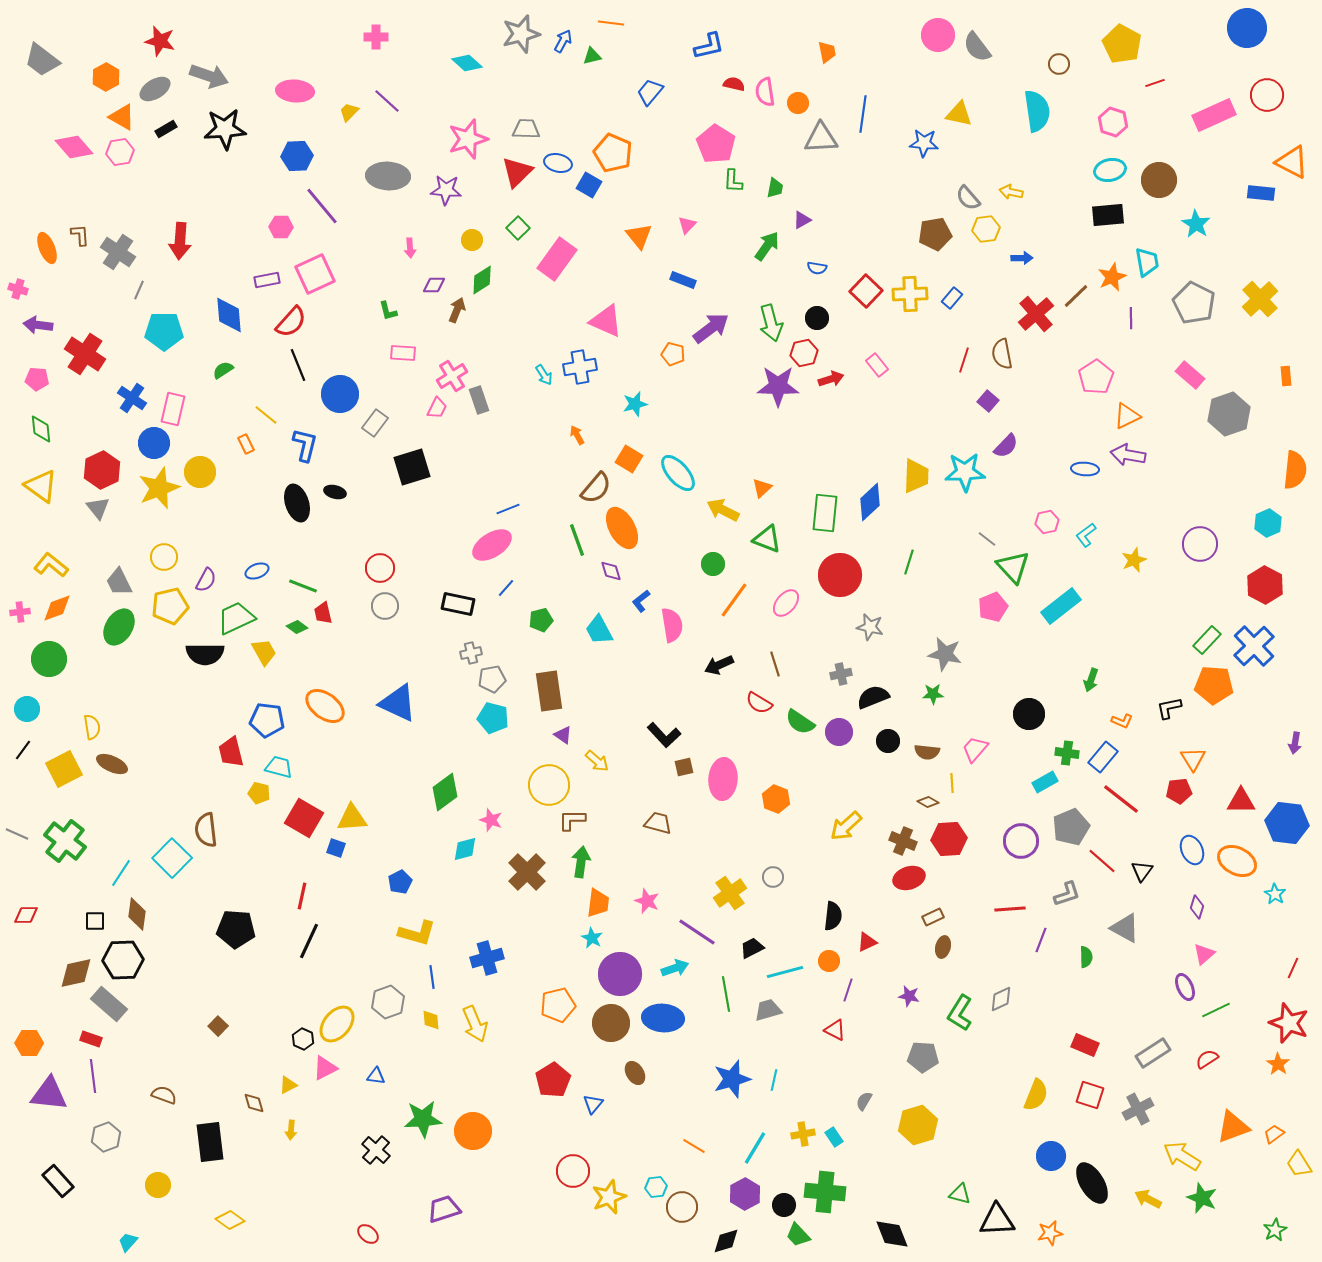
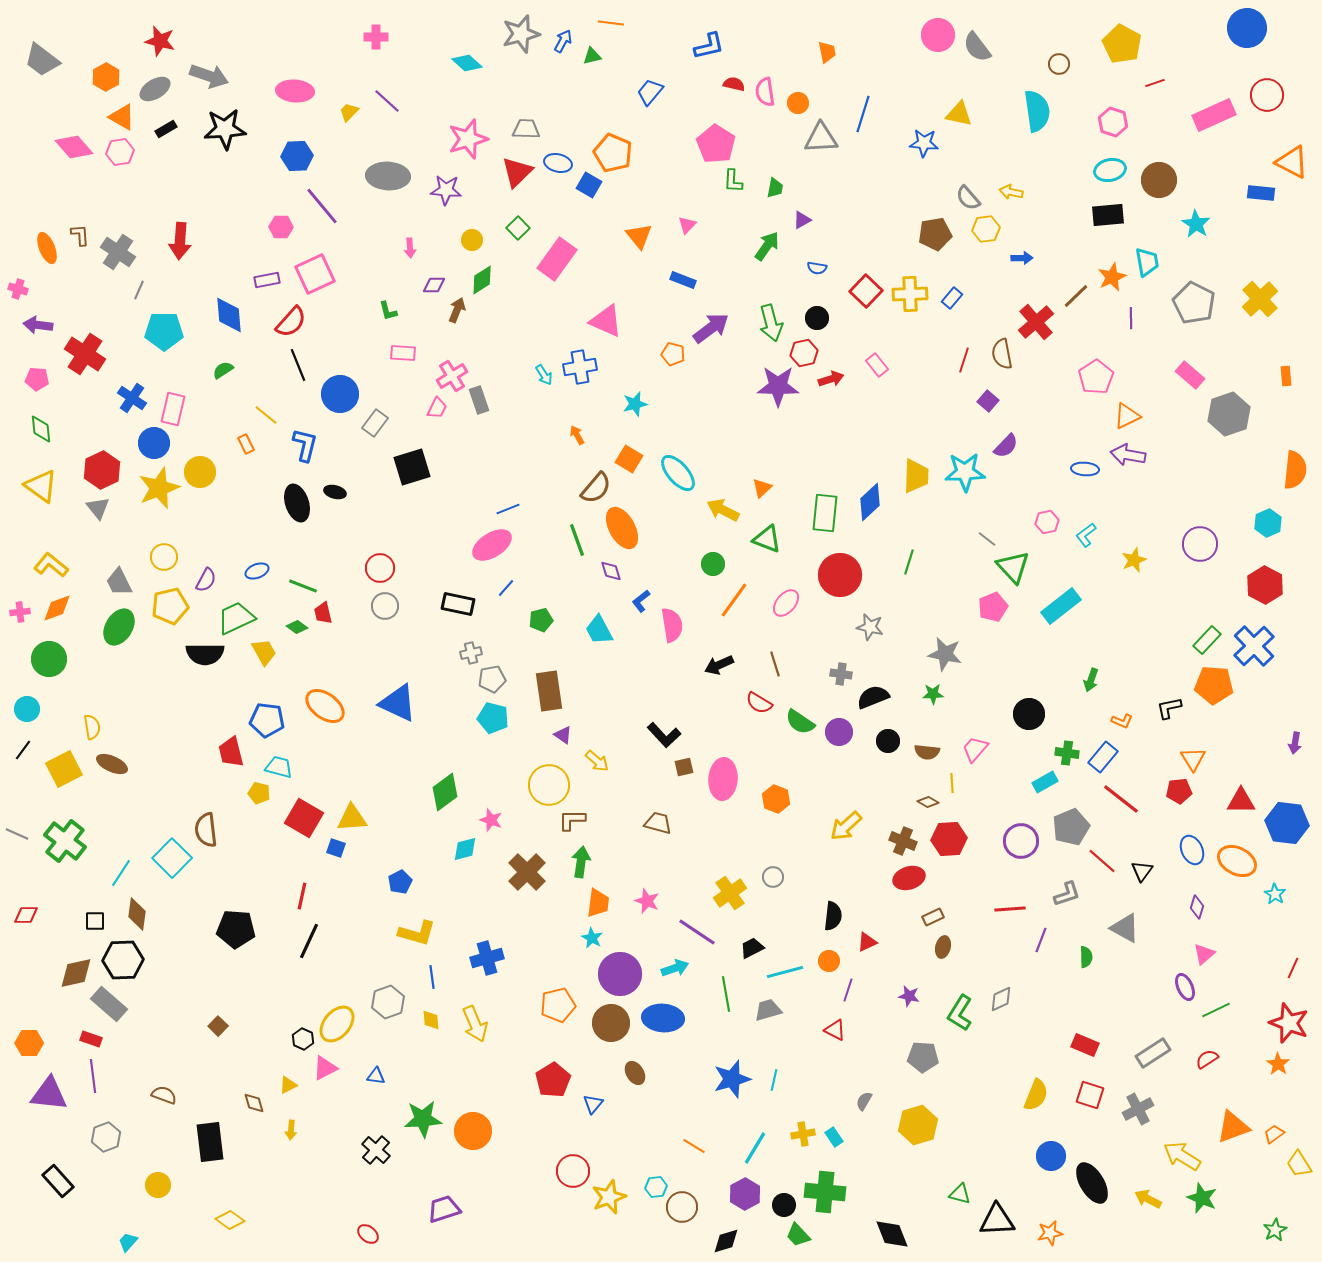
blue line at (863, 114): rotated 9 degrees clockwise
red cross at (1036, 314): moved 8 px down
gray cross at (841, 674): rotated 20 degrees clockwise
